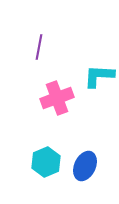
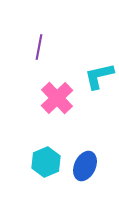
cyan L-shape: rotated 16 degrees counterclockwise
pink cross: rotated 24 degrees counterclockwise
